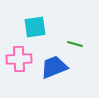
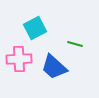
cyan square: moved 1 px down; rotated 20 degrees counterclockwise
blue trapezoid: rotated 116 degrees counterclockwise
